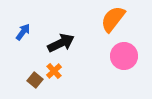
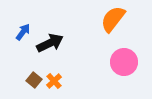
black arrow: moved 11 px left
pink circle: moved 6 px down
orange cross: moved 10 px down
brown square: moved 1 px left
